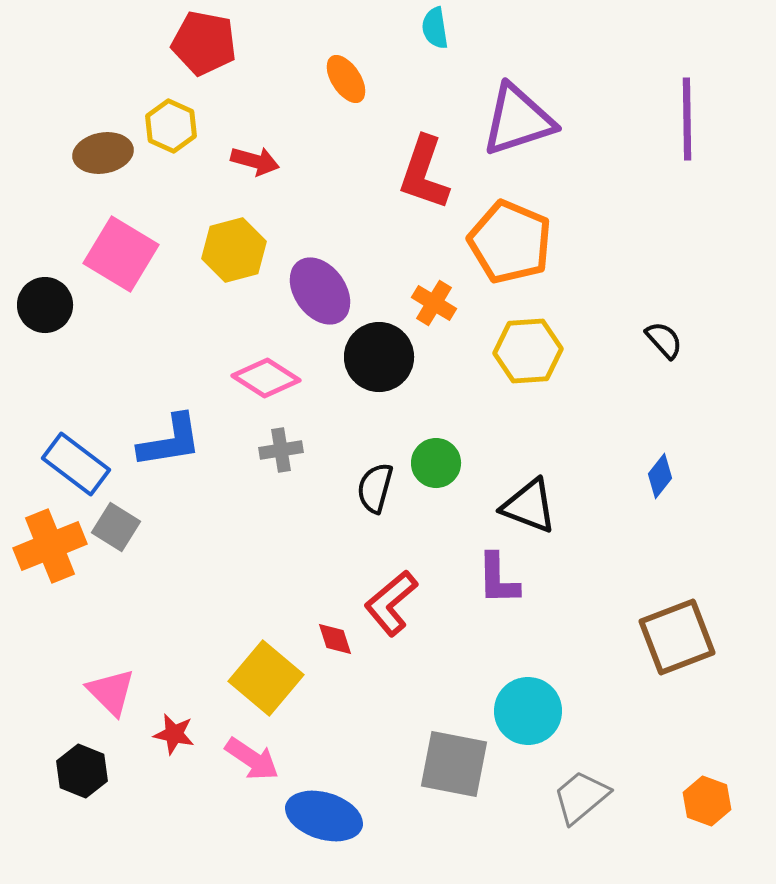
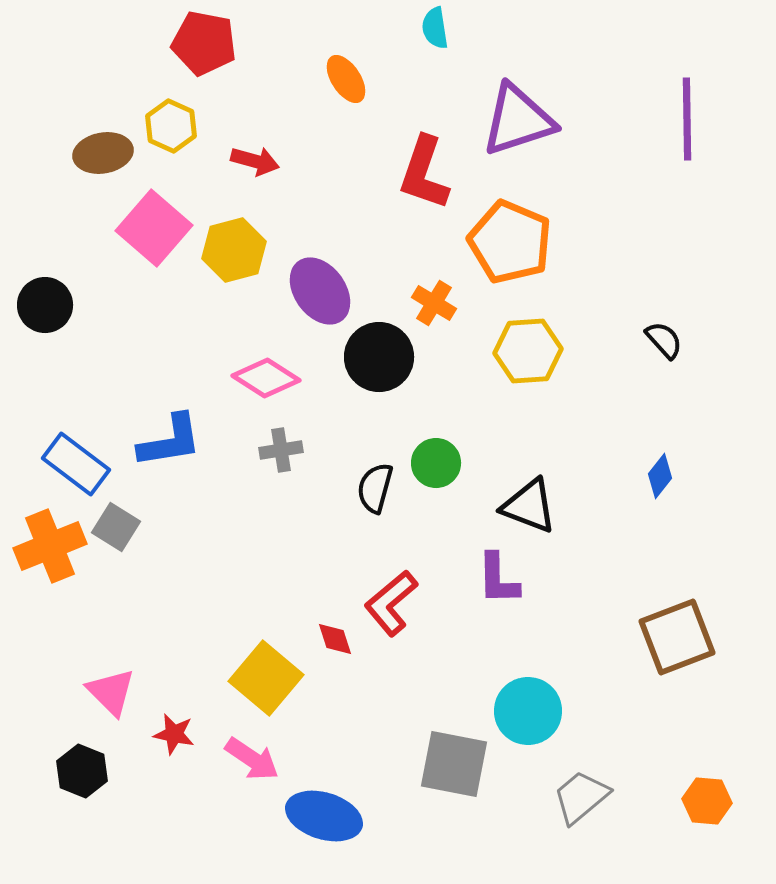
pink square at (121, 254): moved 33 px right, 26 px up; rotated 10 degrees clockwise
orange hexagon at (707, 801): rotated 15 degrees counterclockwise
